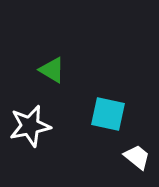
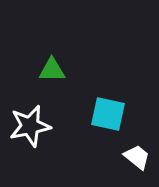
green triangle: rotated 32 degrees counterclockwise
